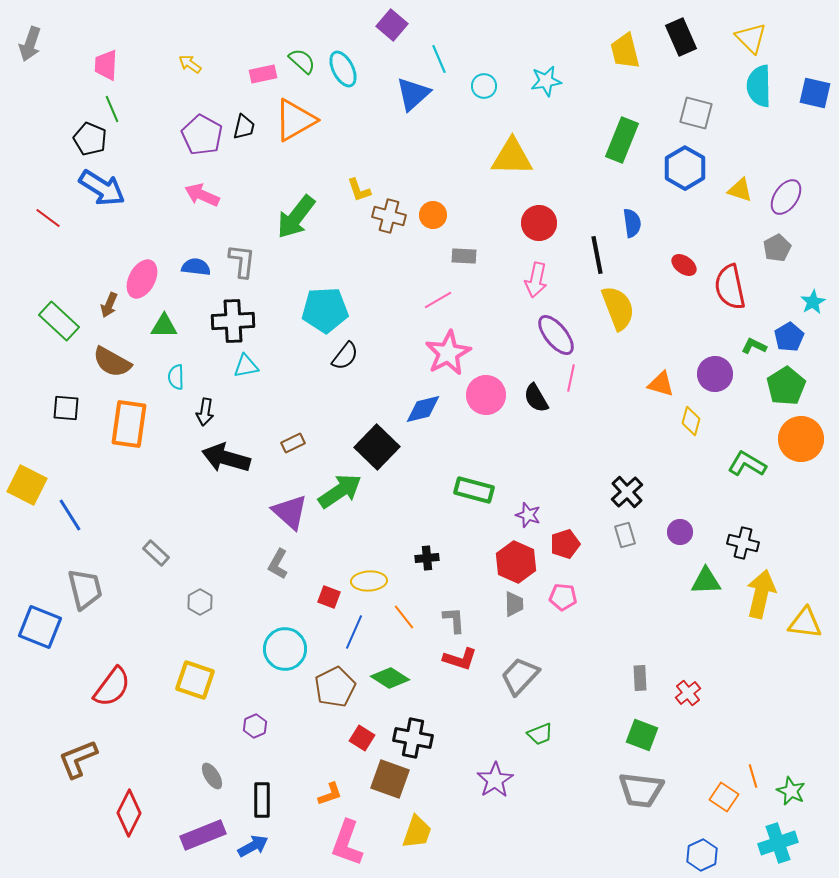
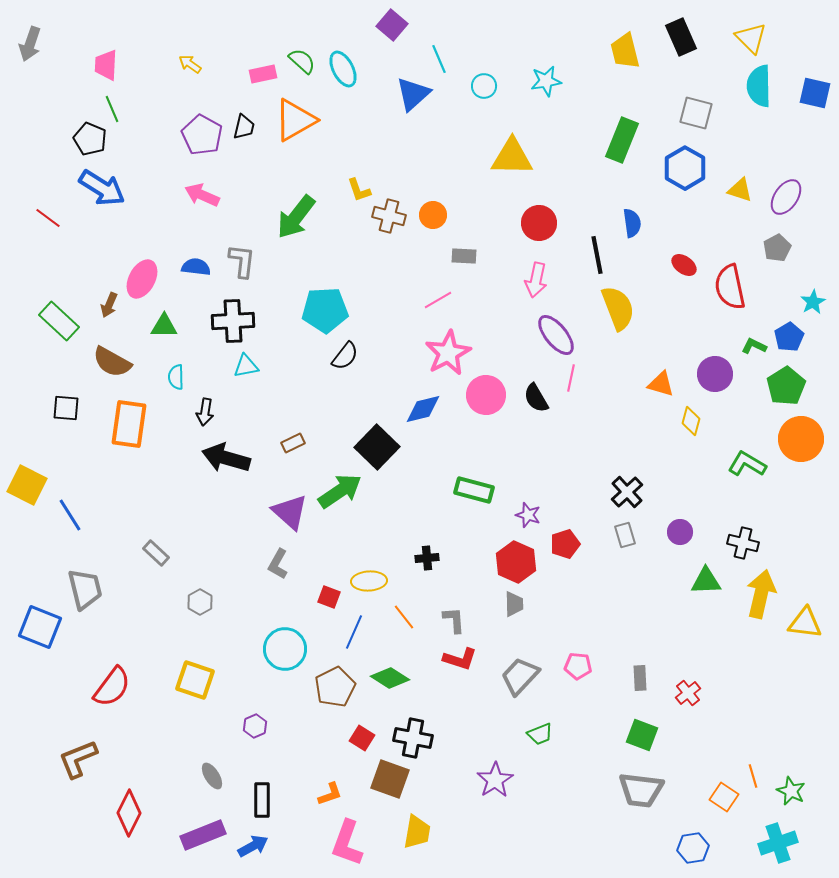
pink pentagon at (563, 597): moved 15 px right, 69 px down
yellow trapezoid at (417, 832): rotated 9 degrees counterclockwise
blue hexagon at (702, 855): moved 9 px left, 7 px up; rotated 16 degrees clockwise
